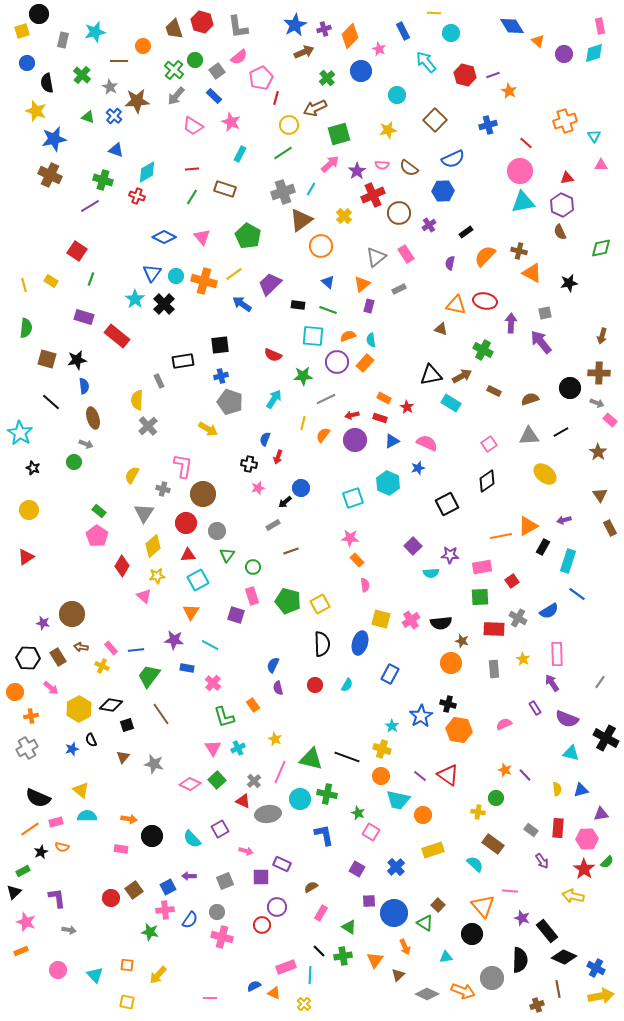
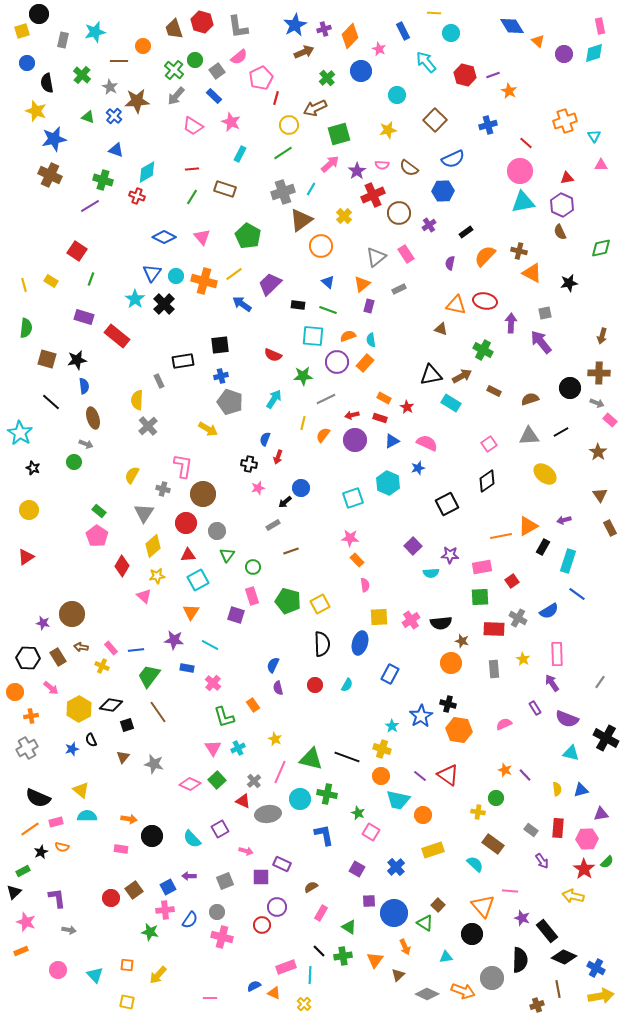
yellow square at (381, 619): moved 2 px left, 2 px up; rotated 18 degrees counterclockwise
brown line at (161, 714): moved 3 px left, 2 px up
